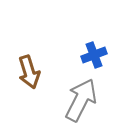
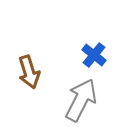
blue cross: rotated 30 degrees counterclockwise
